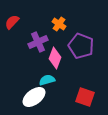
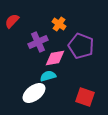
red semicircle: moved 1 px up
pink diamond: rotated 60 degrees clockwise
cyan semicircle: moved 1 px right, 4 px up
white ellipse: moved 4 px up
